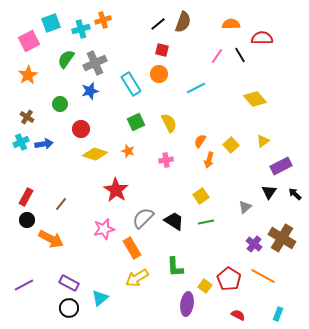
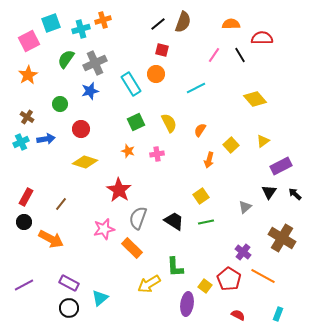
pink line at (217, 56): moved 3 px left, 1 px up
orange circle at (159, 74): moved 3 px left
orange semicircle at (200, 141): moved 11 px up
blue arrow at (44, 144): moved 2 px right, 5 px up
yellow diamond at (95, 154): moved 10 px left, 8 px down
pink cross at (166, 160): moved 9 px left, 6 px up
red star at (116, 190): moved 3 px right
gray semicircle at (143, 218): moved 5 px left; rotated 25 degrees counterclockwise
black circle at (27, 220): moved 3 px left, 2 px down
purple cross at (254, 244): moved 11 px left, 8 px down
orange rectangle at (132, 248): rotated 15 degrees counterclockwise
yellow arrow at (137, 278): moved 12 px right, 6 px down
